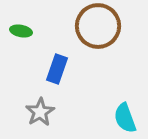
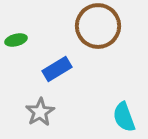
green ellipse: moved 5 px left, 9 px down; rotated 25 degrees counterclockwise
blue rectangle: rotated 40 degrees clockwise
cyan semicircle: moved 1 px left, 1 px up
